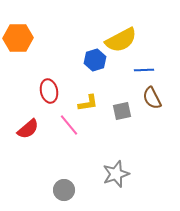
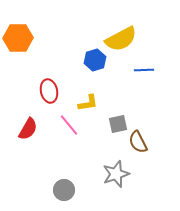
yellow semicircle: moved 1 px up
brown semicircle: moved 14 px left, 44 px down
gray square: moved 4 px left, 13 px down
red semicircle: rotated 20 degrees counterclockwise
